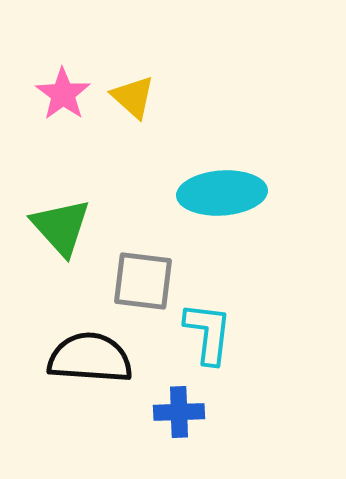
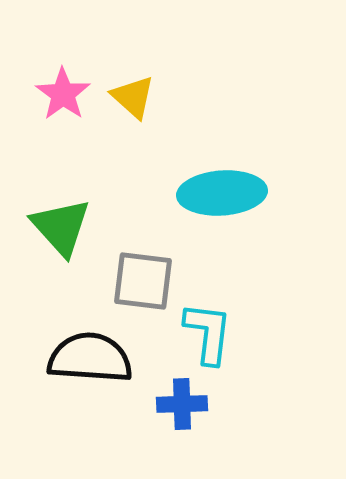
blue cross: moved 3 px right, 8 px up
